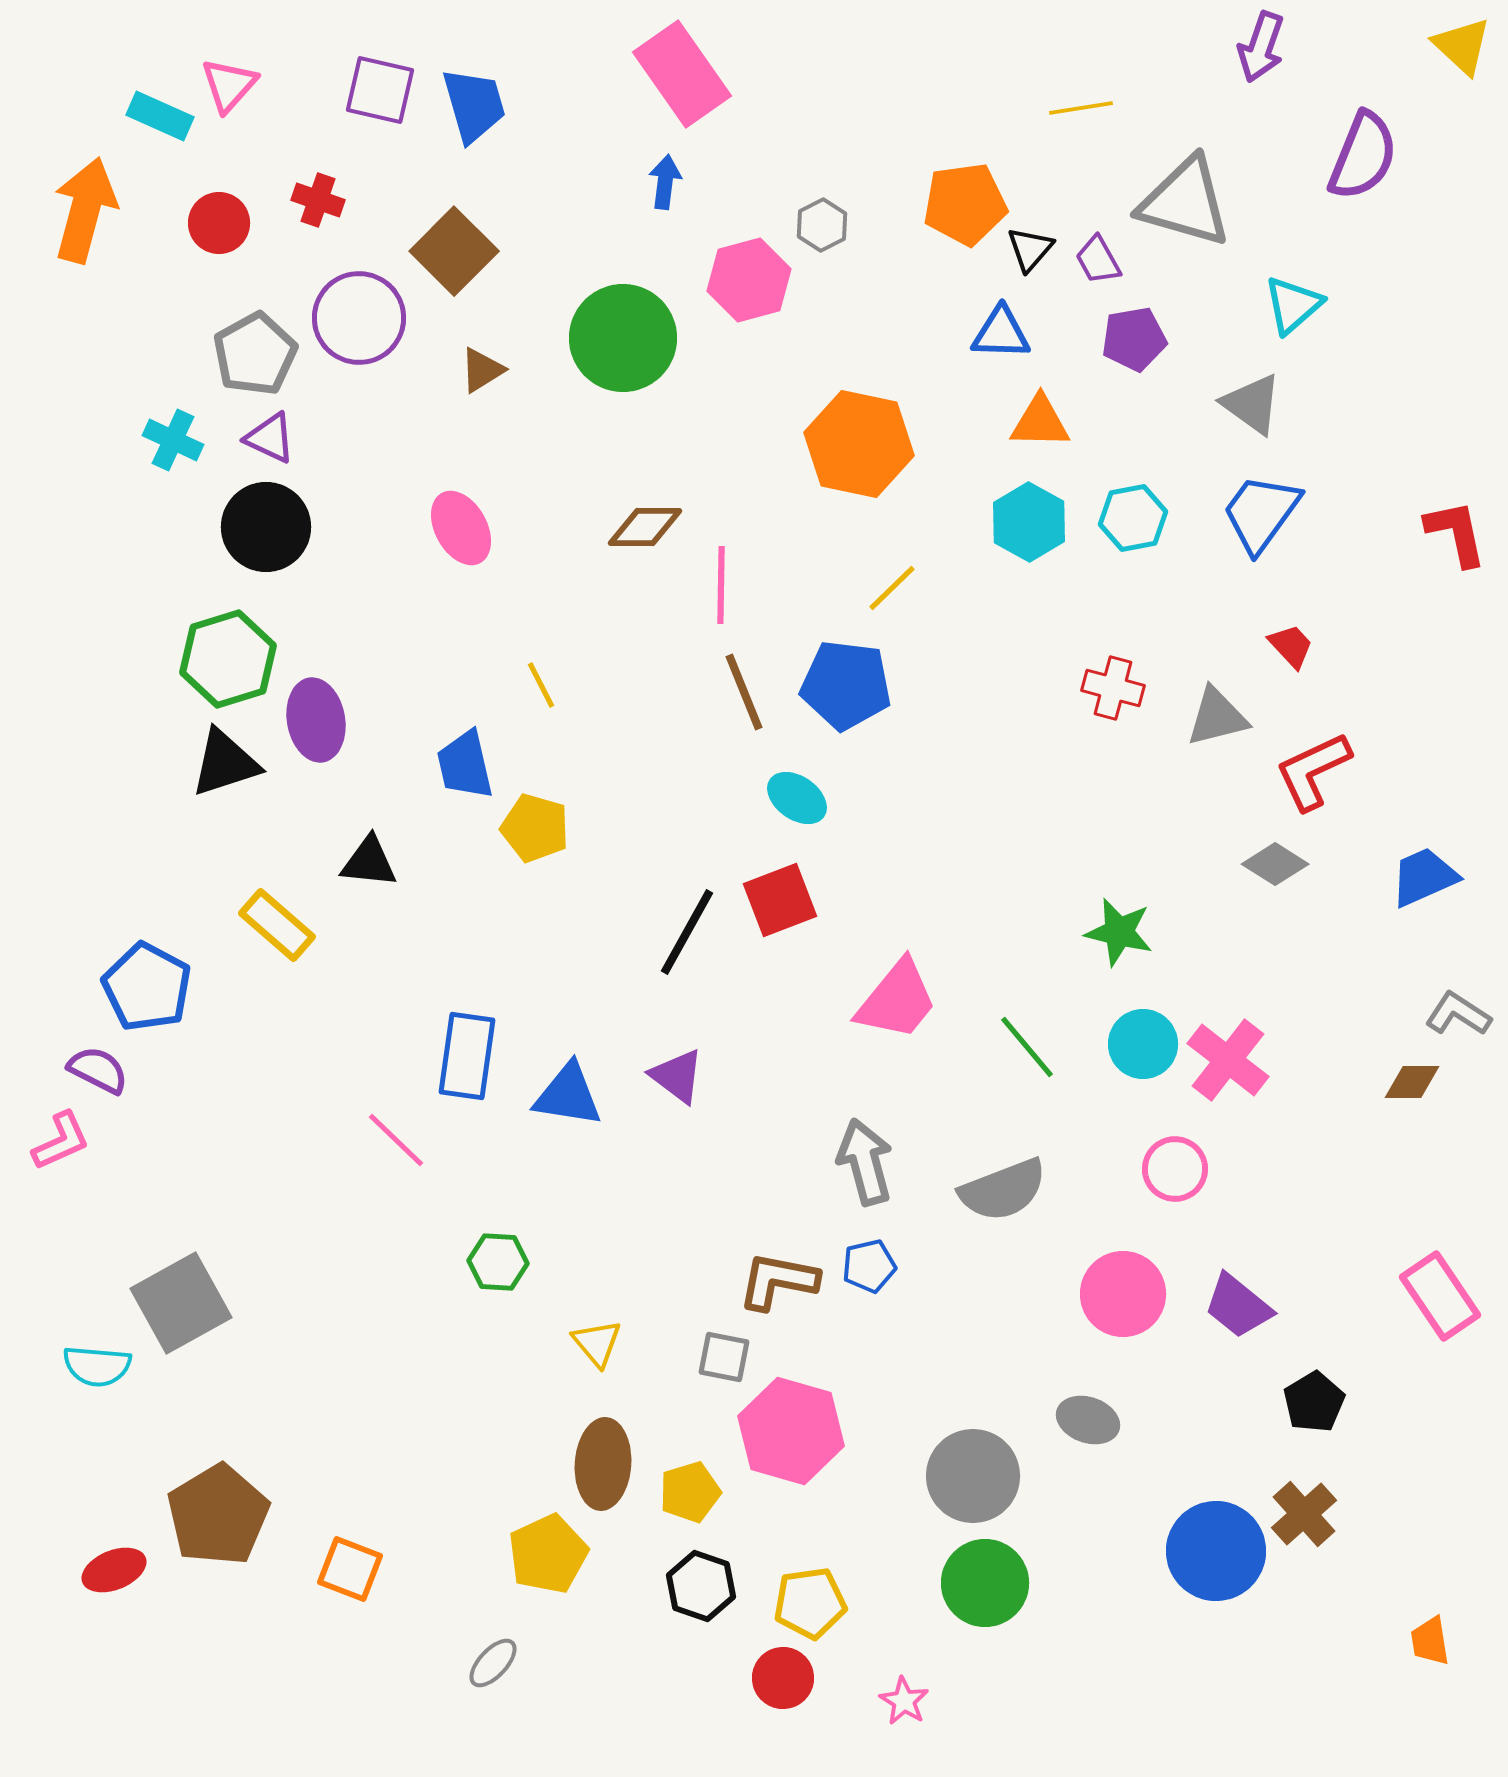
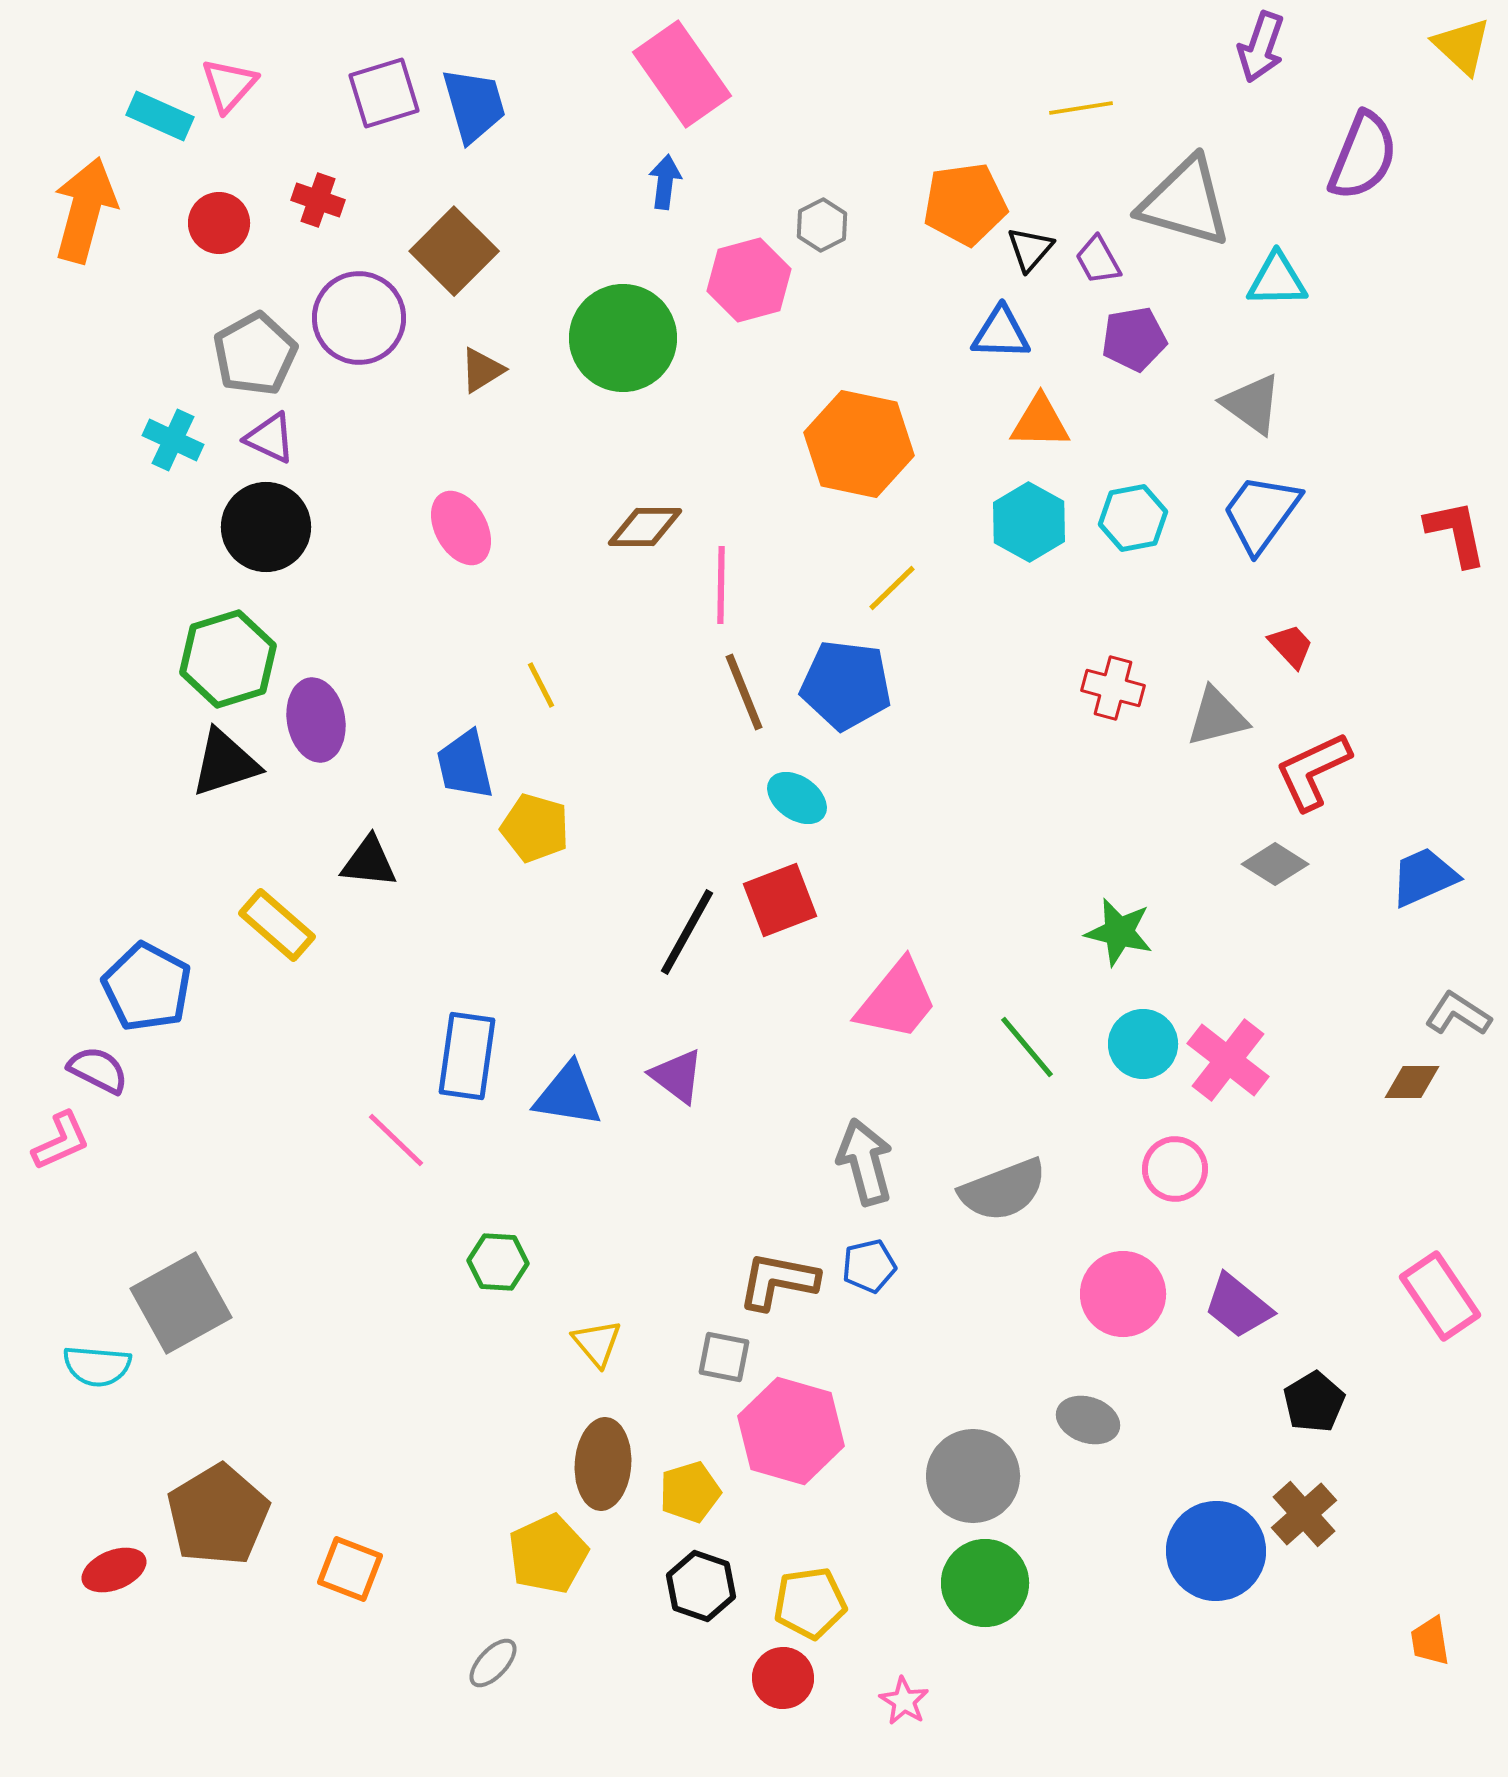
purple square at (380, 90): moved 4 px right, 3 px down; rotated 30 degrees counterclockwise
cyan triangle at (1293, 305): moved 16 px left, 25 px up; rotated 40 degrees clockwise
